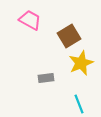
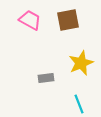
brown square: moved 1 px left, 16 px up; rotated 20 degrees clockwise
